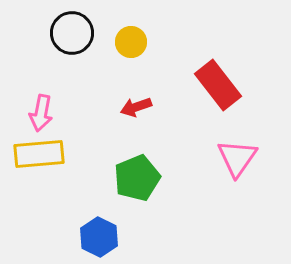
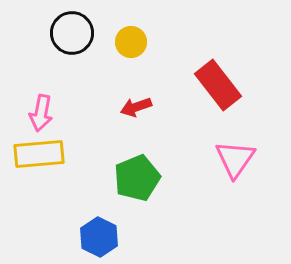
pink triangle: moved 2 px left, 1 px down
